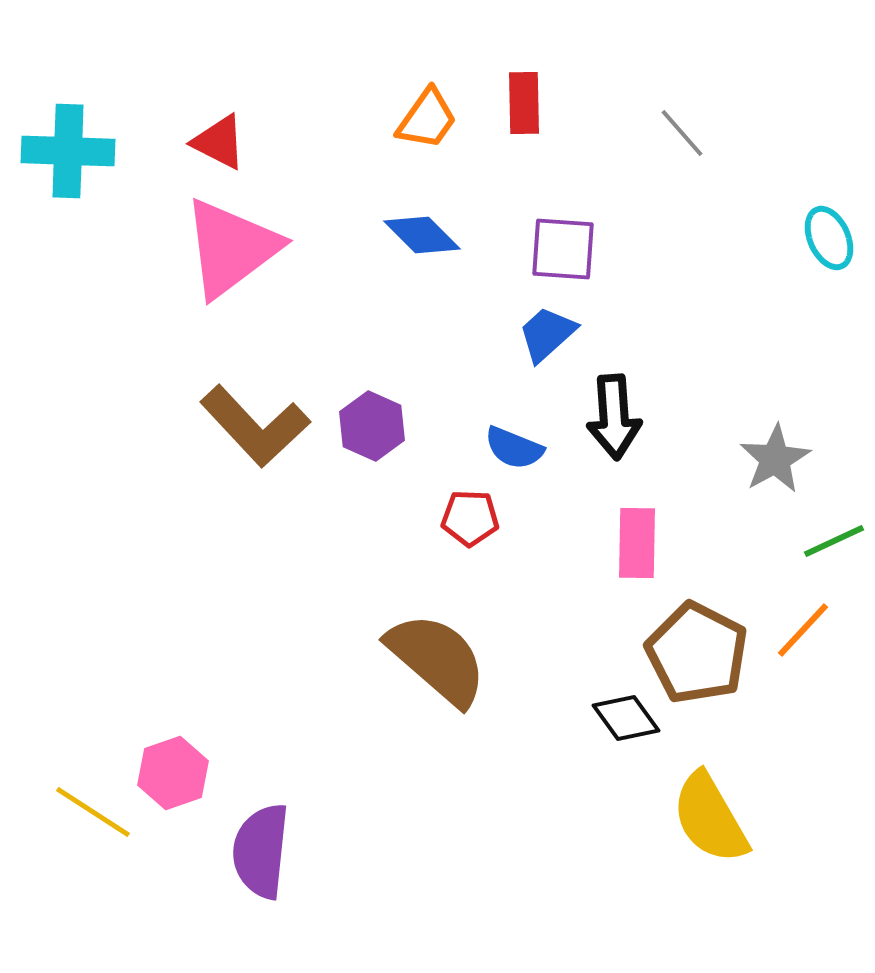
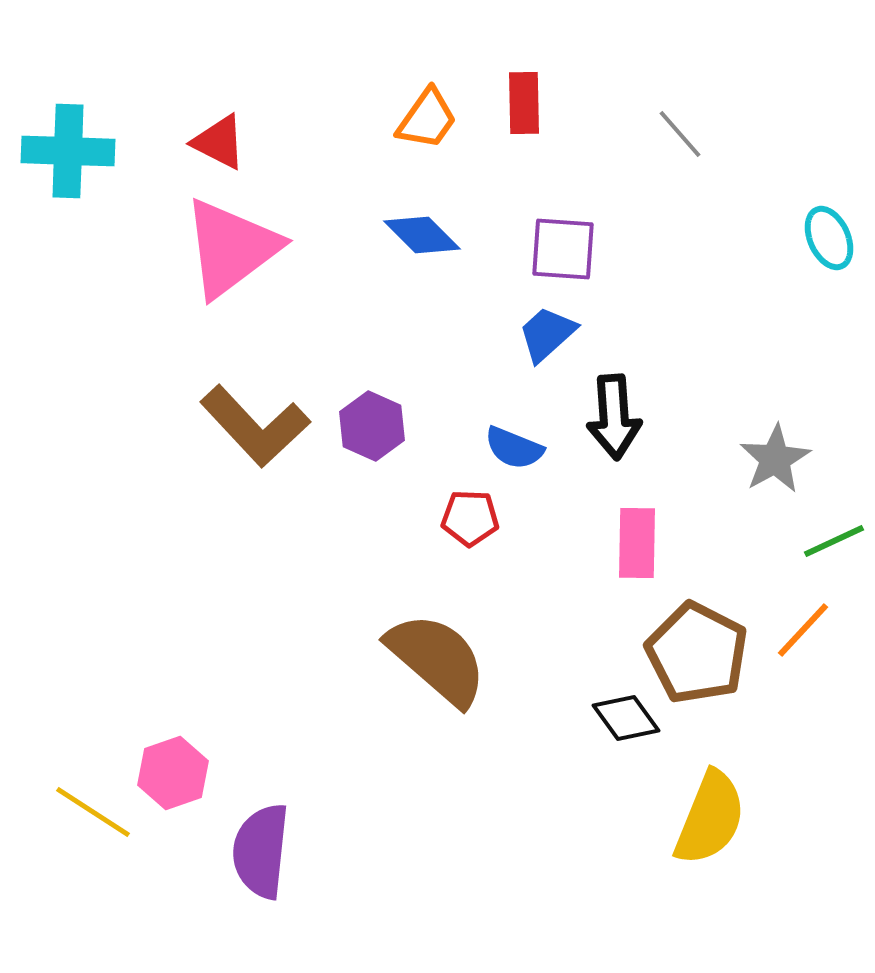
gray line: moved 2 px left, 1 px down
yellow semicircle: rotated 128 degrees counterclockwise
